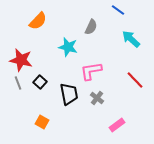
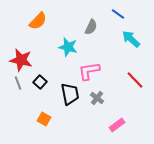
blue line: moved 4 px down
pink L-shape: moved 2 px left
black trapezoid: moved 1 px right
orange square: moved 2 px right, 3 px up
